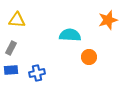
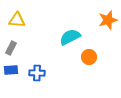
cyan semicircle: moved 2 px down; rotated 30 degrees counterclockwise
blue cross: rotated 14 degrees clockwise
